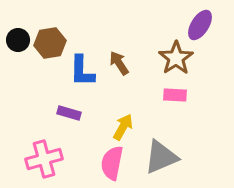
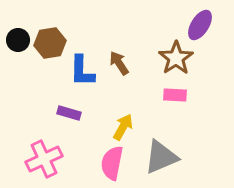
pink cross: rotated 9 degrees counterclockwise
